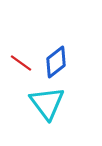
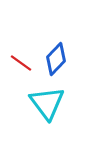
blue diamond: moved 3 px up; rotated 8 degrees counterclockwise
